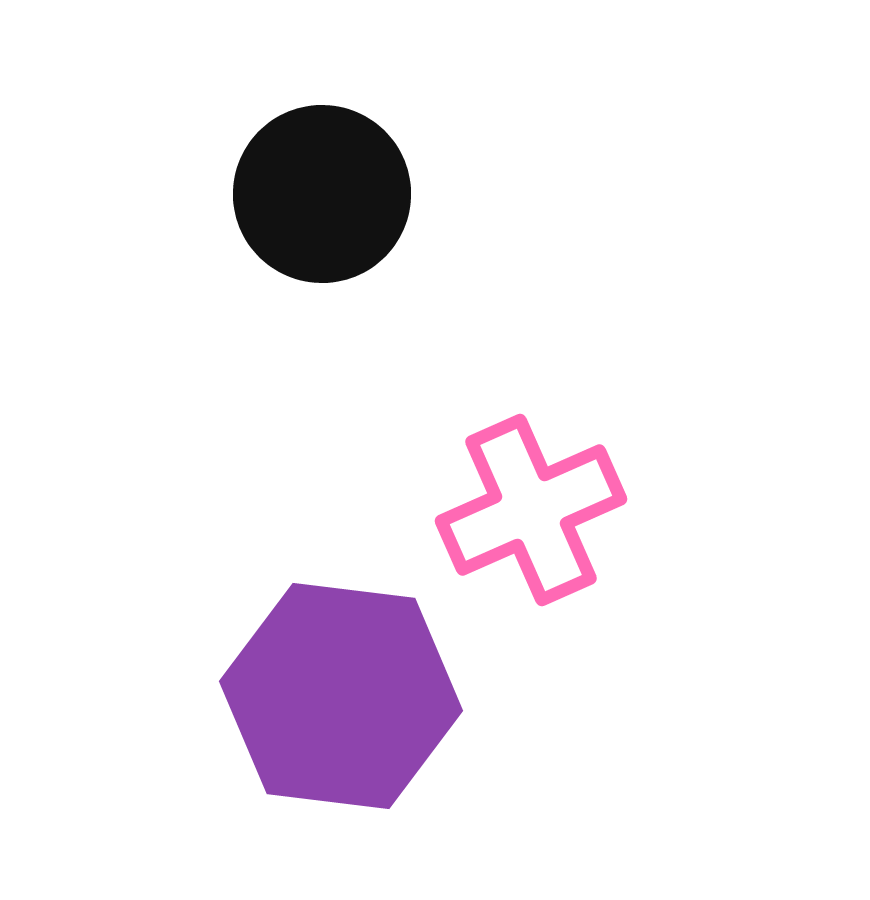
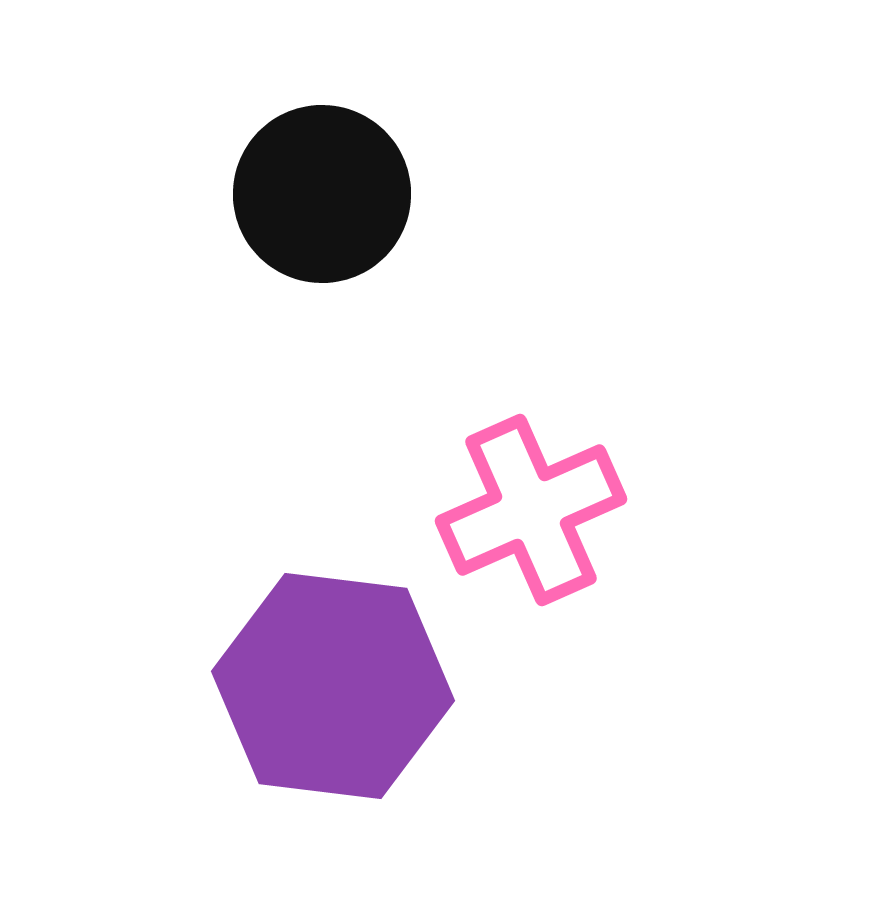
purple hexagon: moved 8 px left, 10 px up
